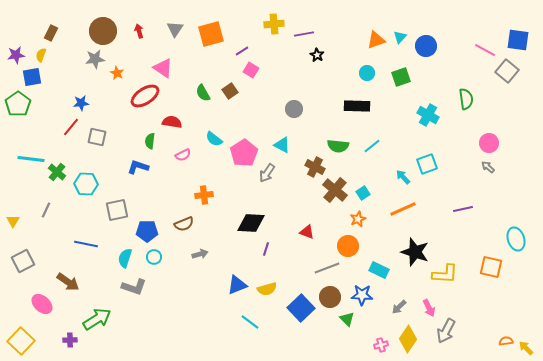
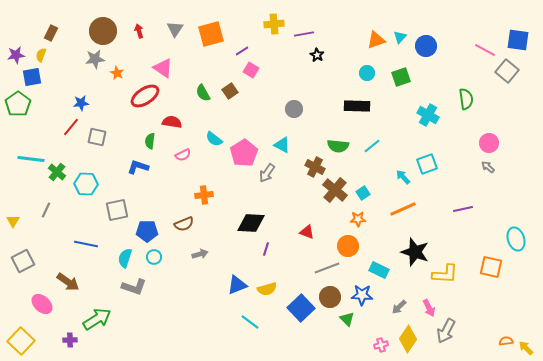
orange star at (358, 219): rotated 21 degrees clockwise
